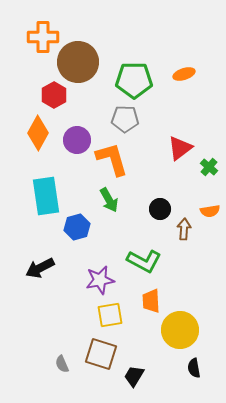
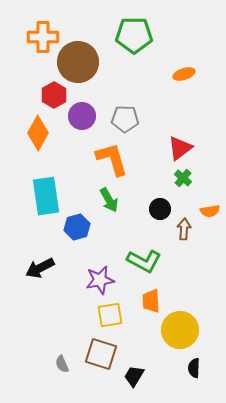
green pentagon: moved 45 px up
purple circle: moved 5 px right, 24 px up
green cross: moved 26 px left, 11 px down
black semicircle: rotated 12 degrees clockwise
